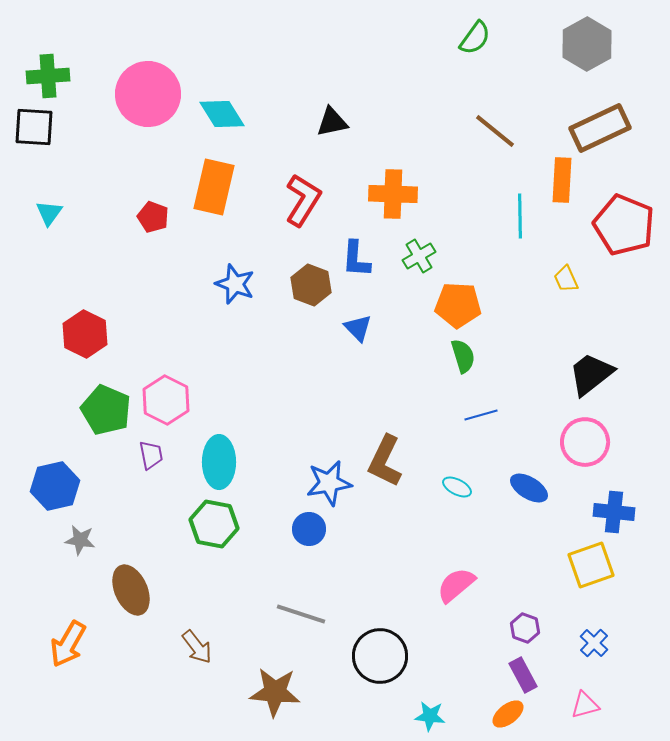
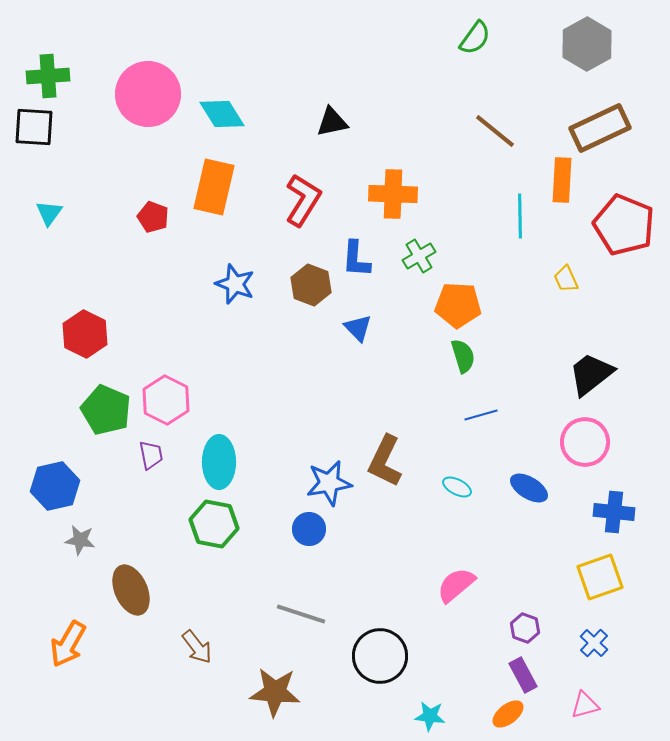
yellow square at (591, 565): moved 9 px right, 12 px down
